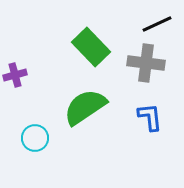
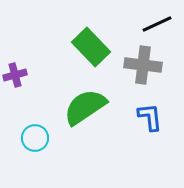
gray cross: moved 3 px left, 2 px down
